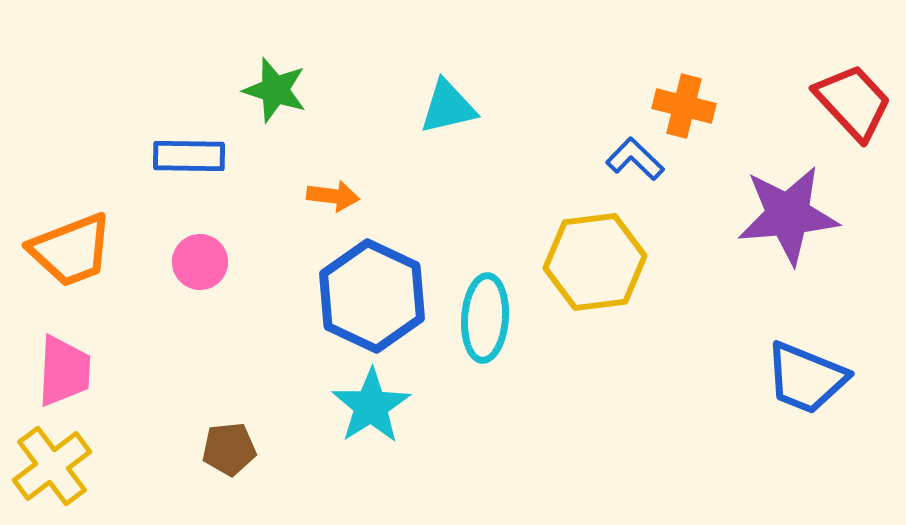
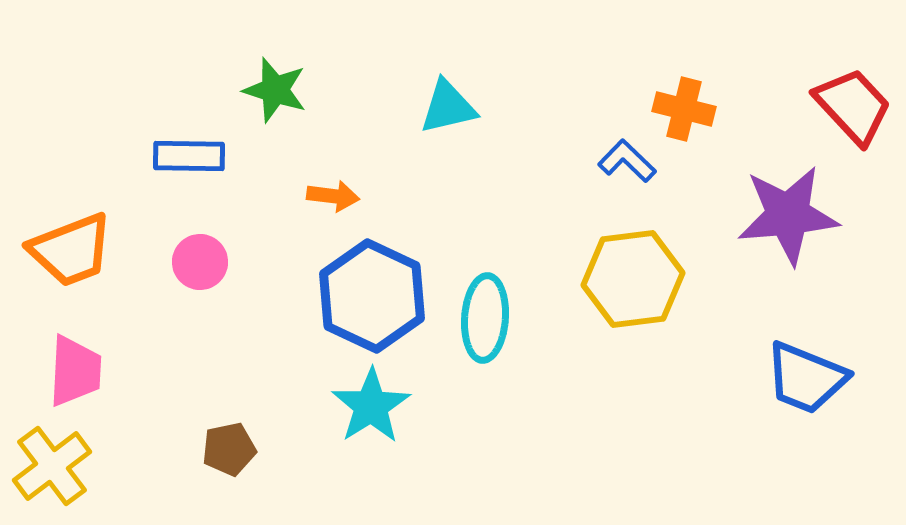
red trapezoid: moved 4 px down
orange cross: moved 3 px down
blue L-shape: moved 8 px left, 2 px down
yellow hexagon: moved 38 px right, 17 px down
pink trapezoid: moved 11 px right
brown pentagon: rotated 6 degrees counterclockwise
